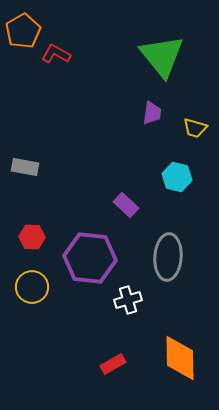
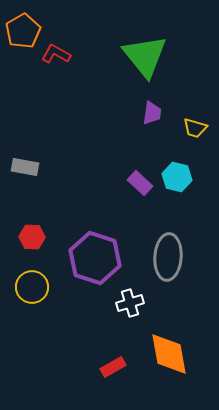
green triangle: moved 17 px left
purple rectangle: moved 14 px right, 22 px up
purple hexagon: moved 5 px right; rotated 12 degrees clockwise
white cross: moved 2 px right, 3 px down
orange diamond: moved 11 px left, 4 px up; rotated 9 degrees counterclockwise
red rectangle: moved 3 px down
